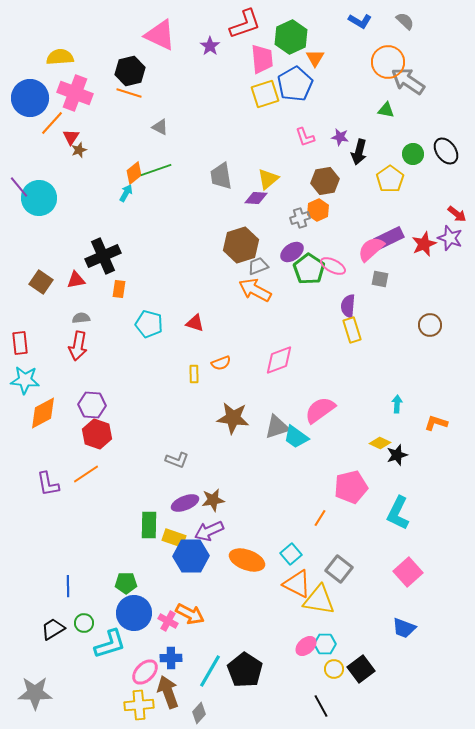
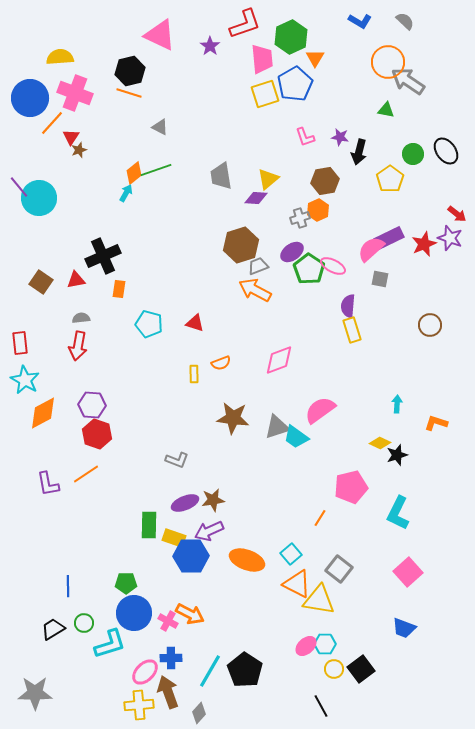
cyan star at (25, 380): rotated 24 degrees clockwise
